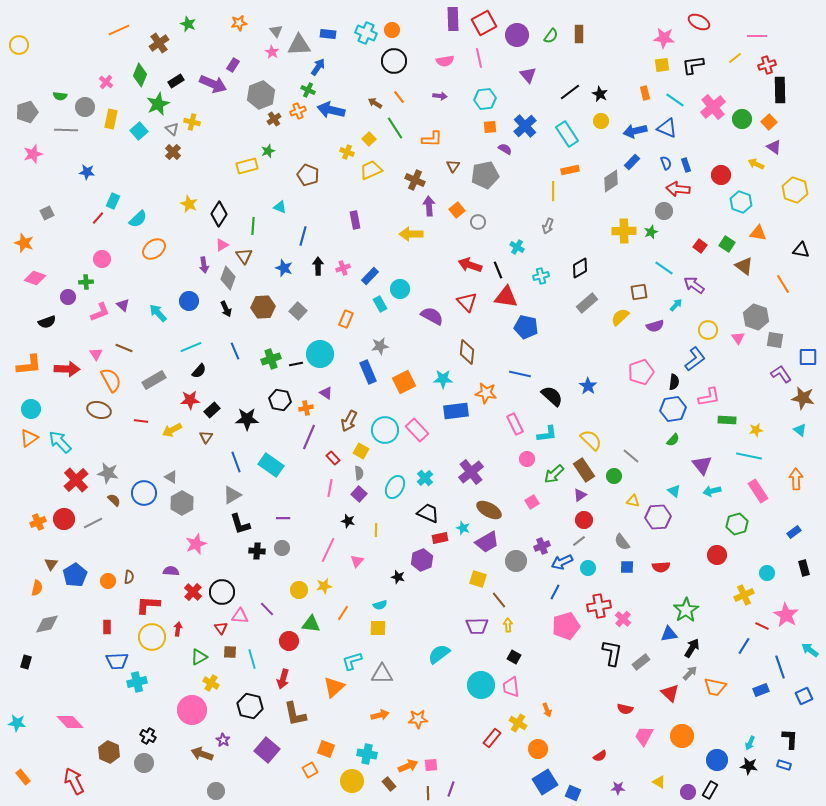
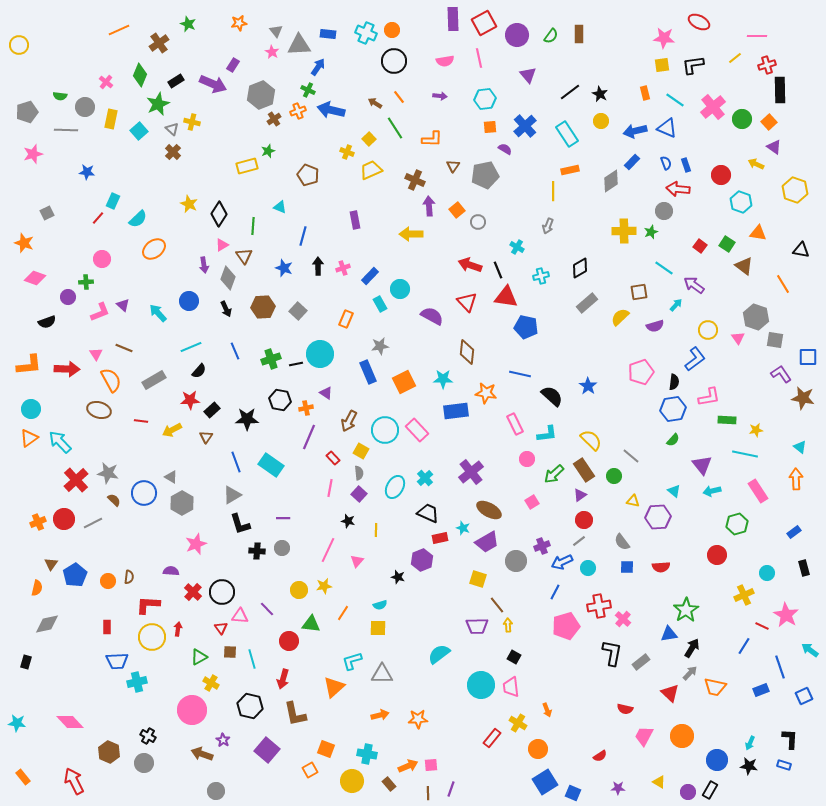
cyan triangle at (800, 430): moved 17 px down
cyan line at (749, 456): moved 4 px left, 2 px up
brown line at (499, 600): moved 2 px left, 5 px down
